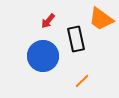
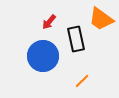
red arrow: moved 1 px right, 1 px down
